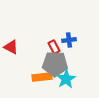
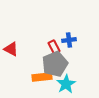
red triangle: moved 2 px down
gray pentagon: rotated 25 degrees counterclockwise
cyan star: moved 5 px down
